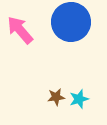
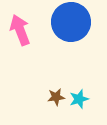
pink arrow: rotated 20 degrees clockwise
